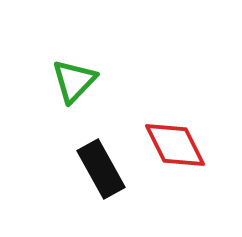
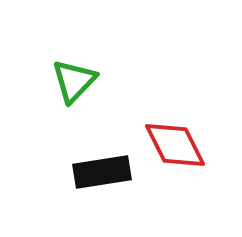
black rectangle: moved 1 px right, 3 px down; rotated 70 degrees counterclockwise
